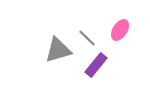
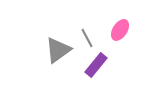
gray line: rotated 18 degrees clockwise
gray triangle: rotated 20 degrees counterclockwise
